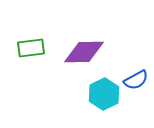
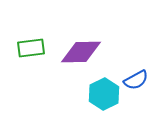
purple diamond: moved 3 px left
